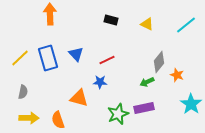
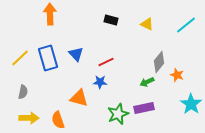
red line: moved 1 px left, 2 px down
